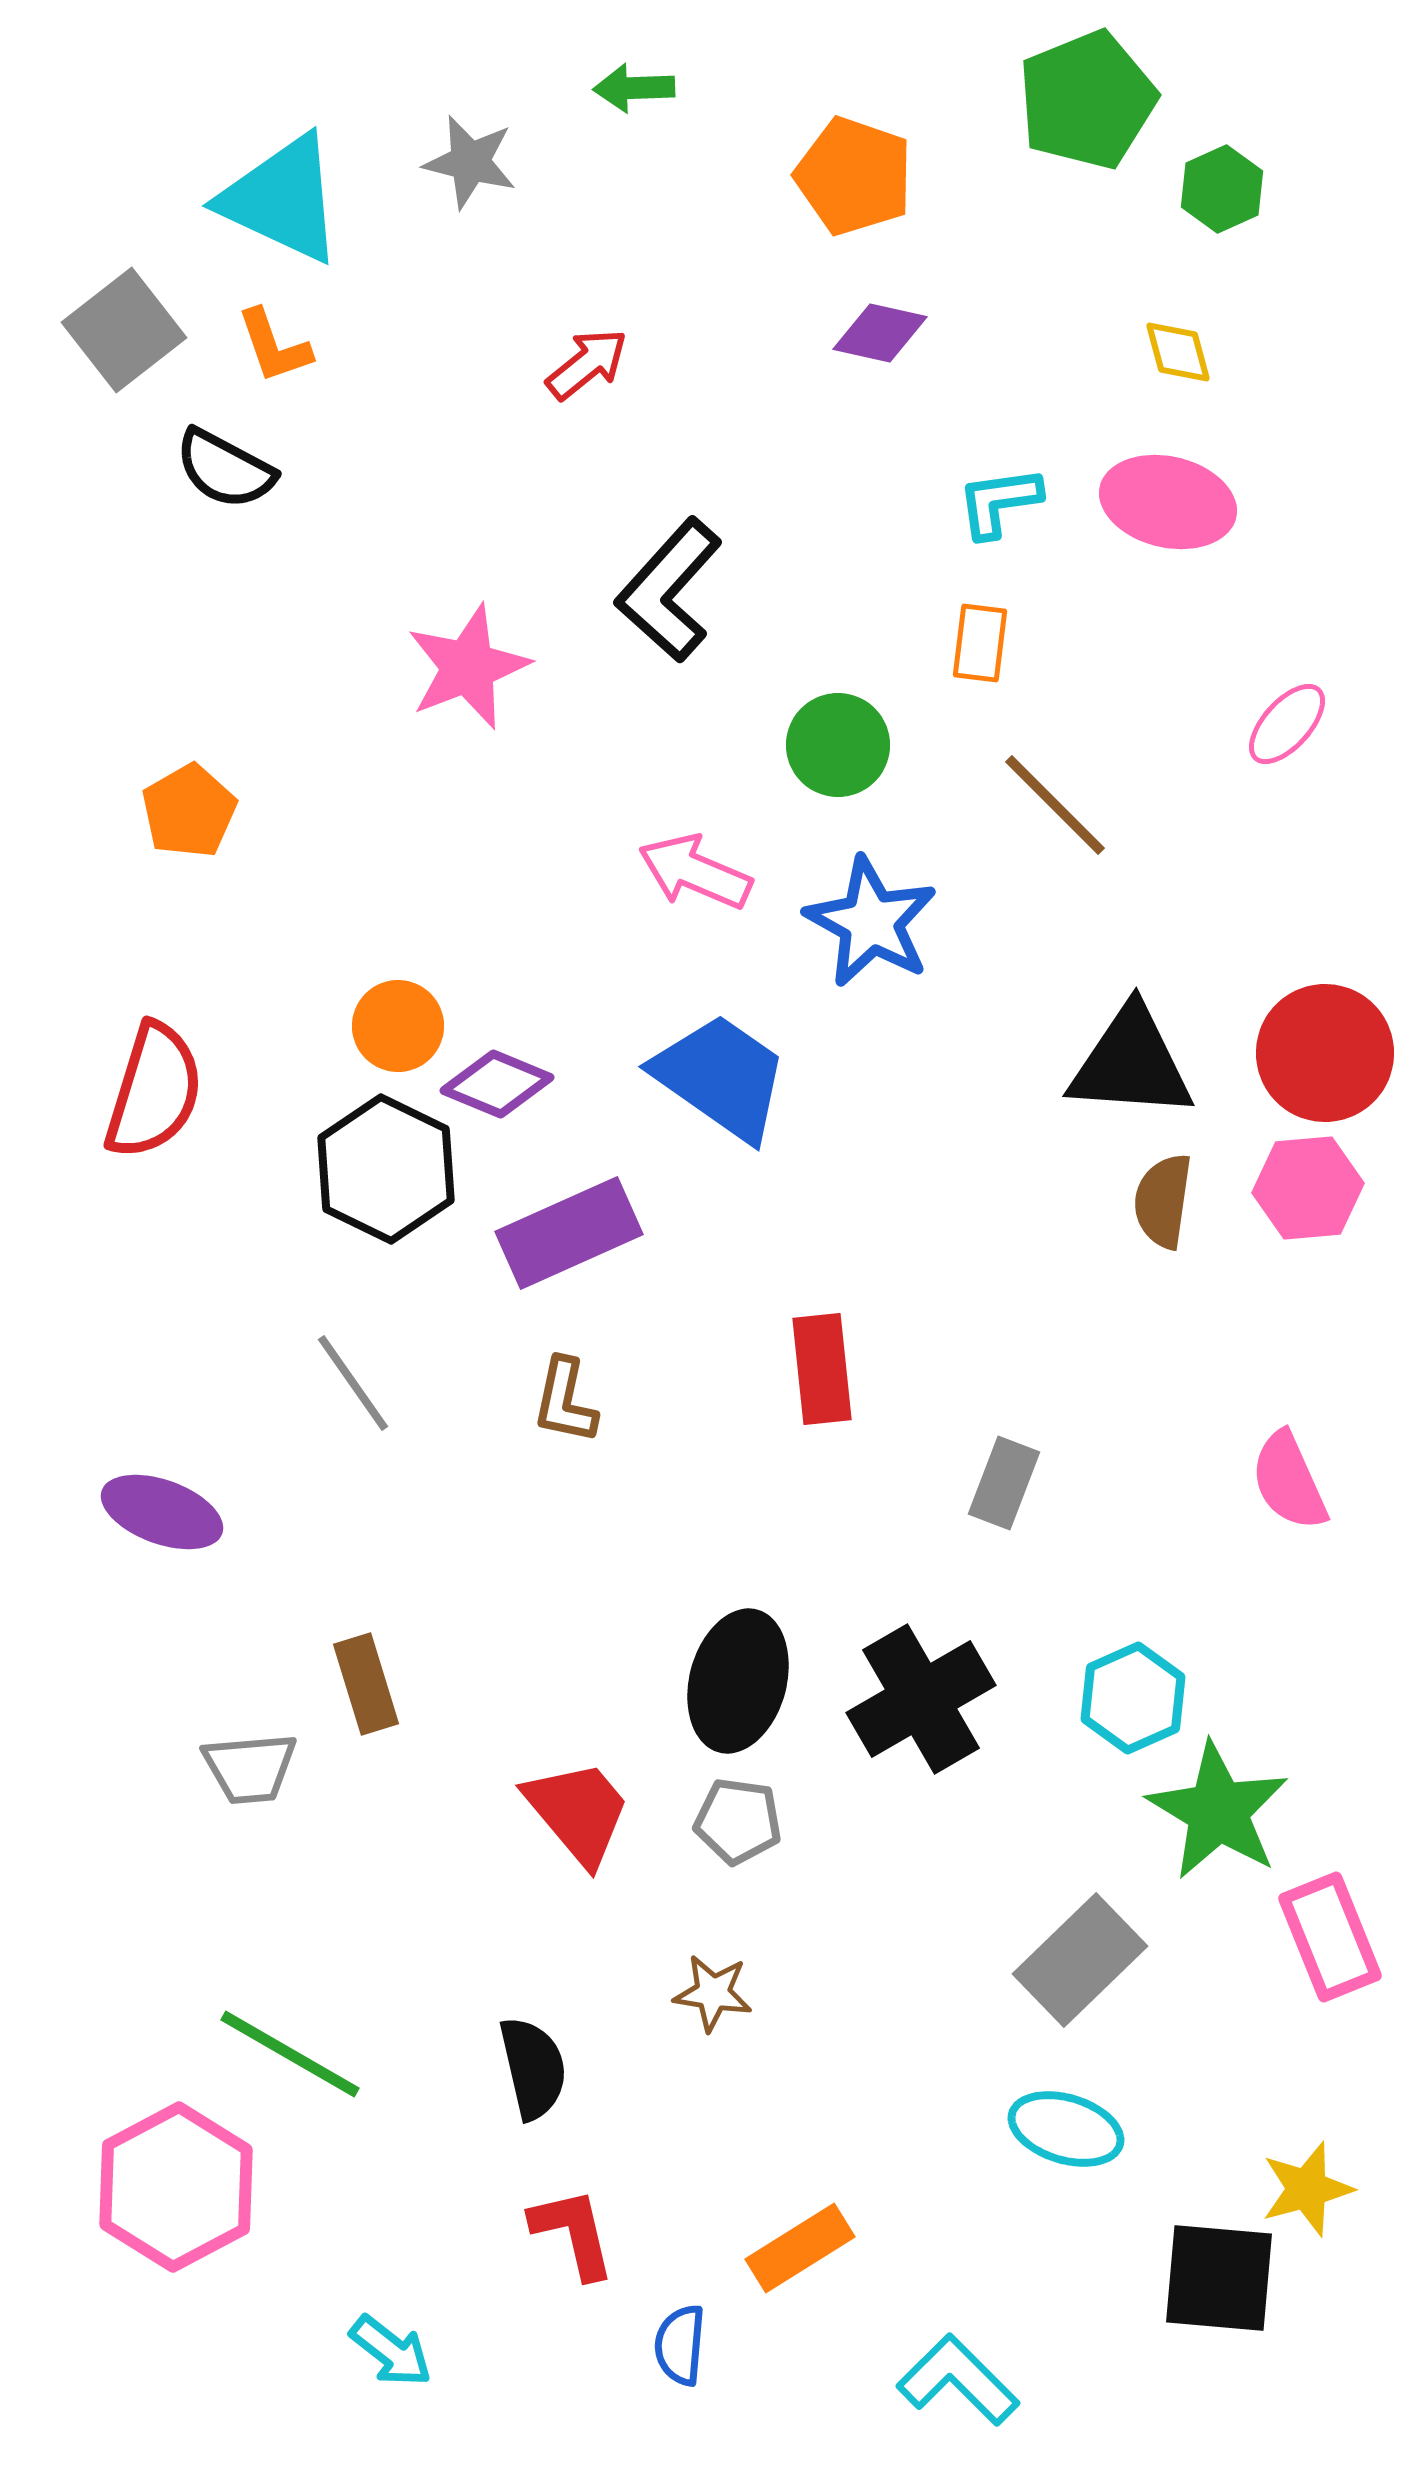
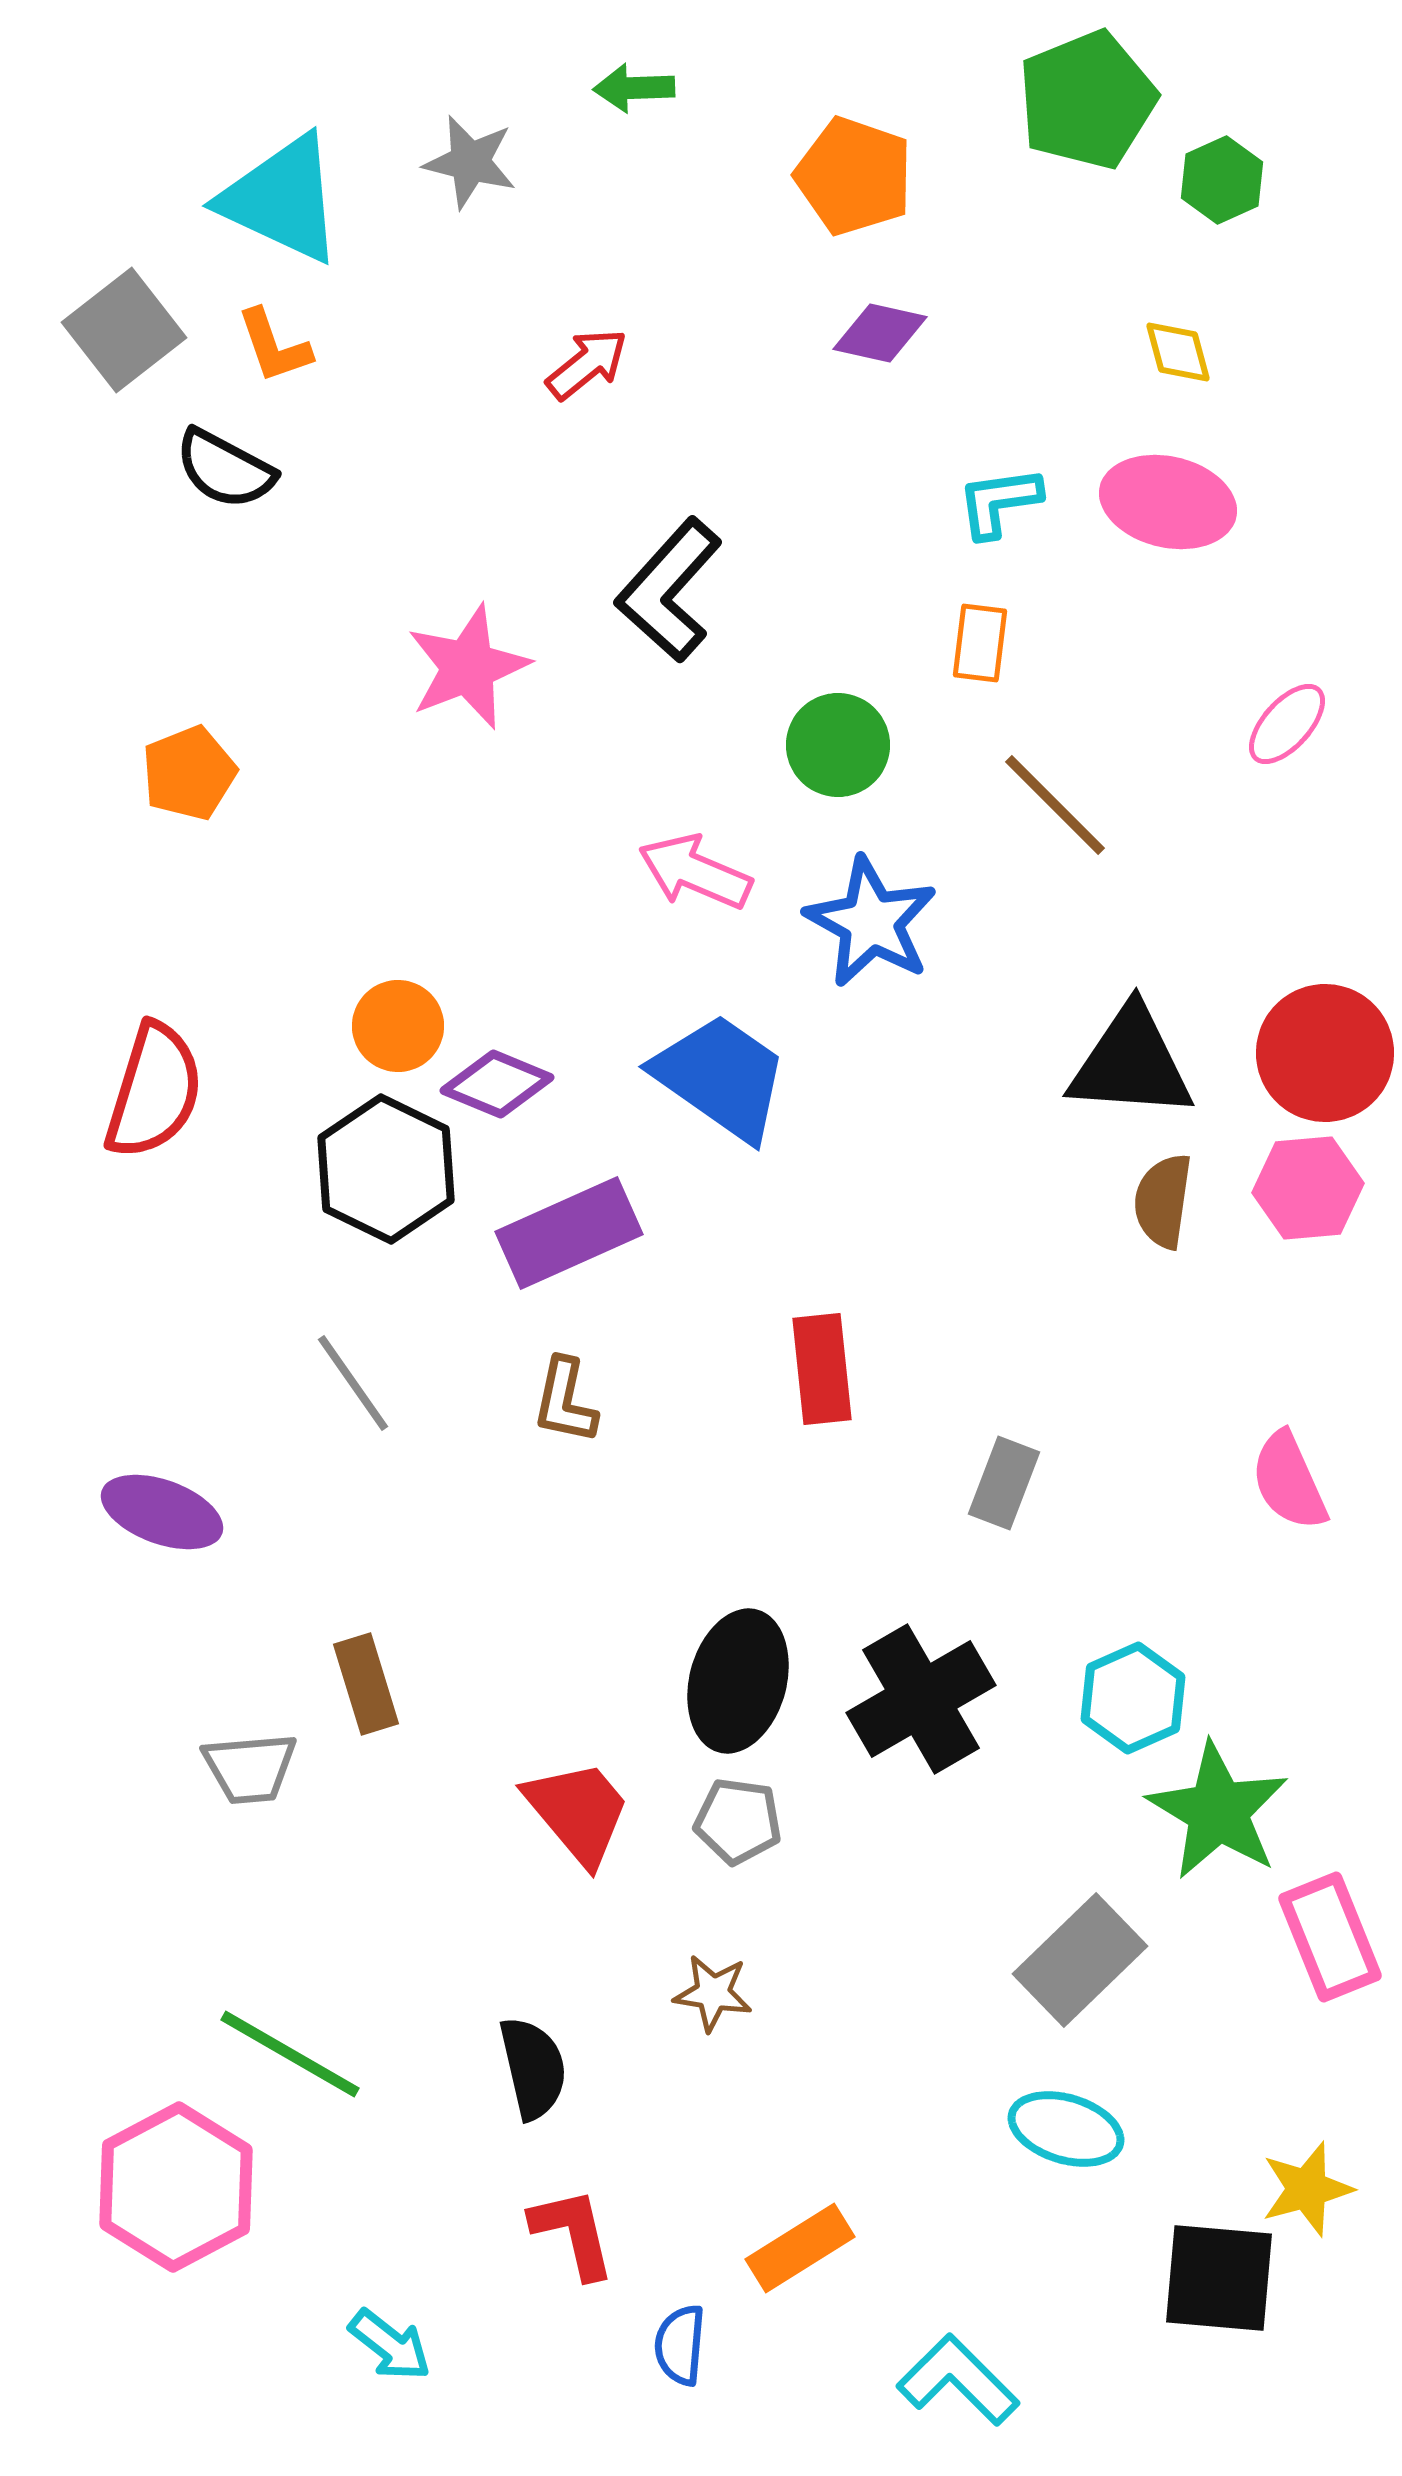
green hexagon at (1222, 189): moved 9 px up
orange pentagon at (189, 811): moved 38 px up; rotated 8 degrees clockwise
cyan arrow at (391, 2351): moved 1 px left, 6 px up
